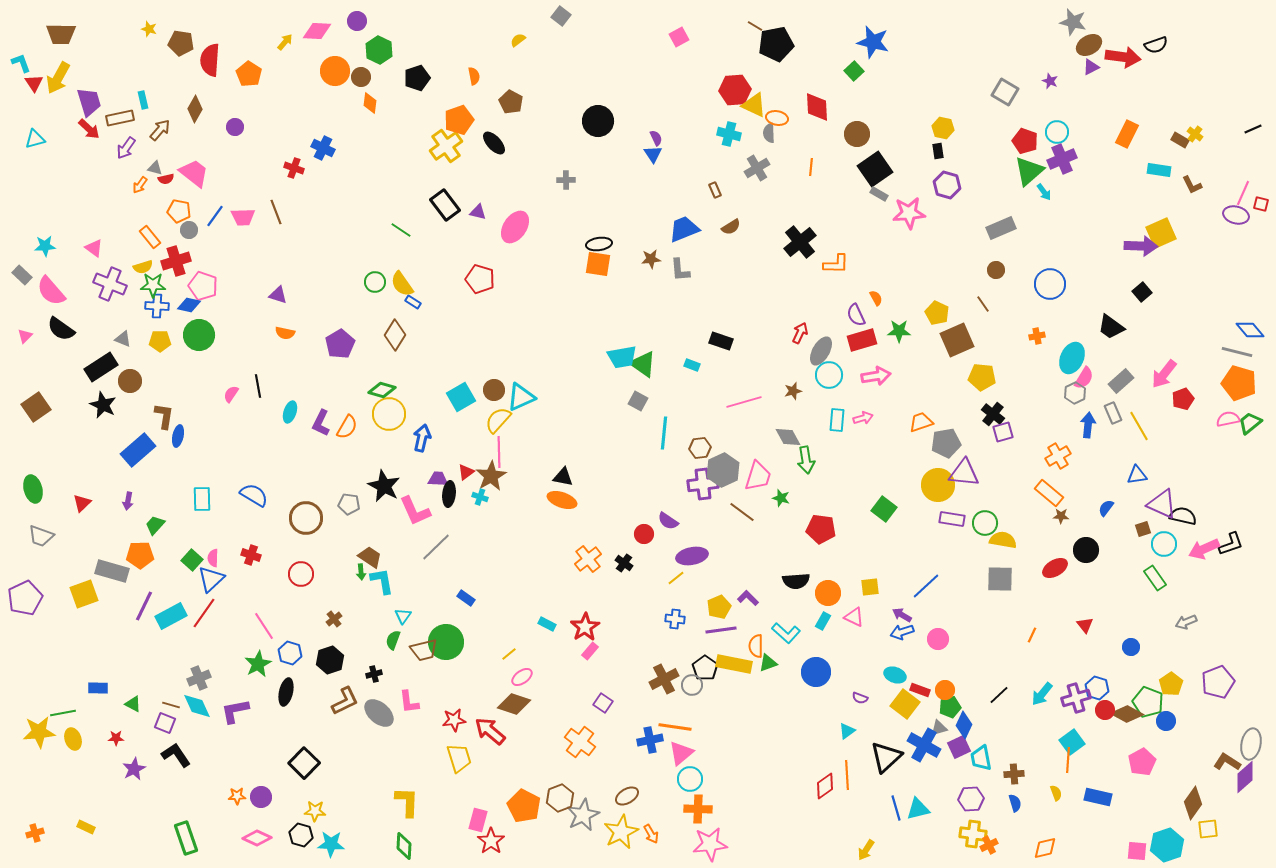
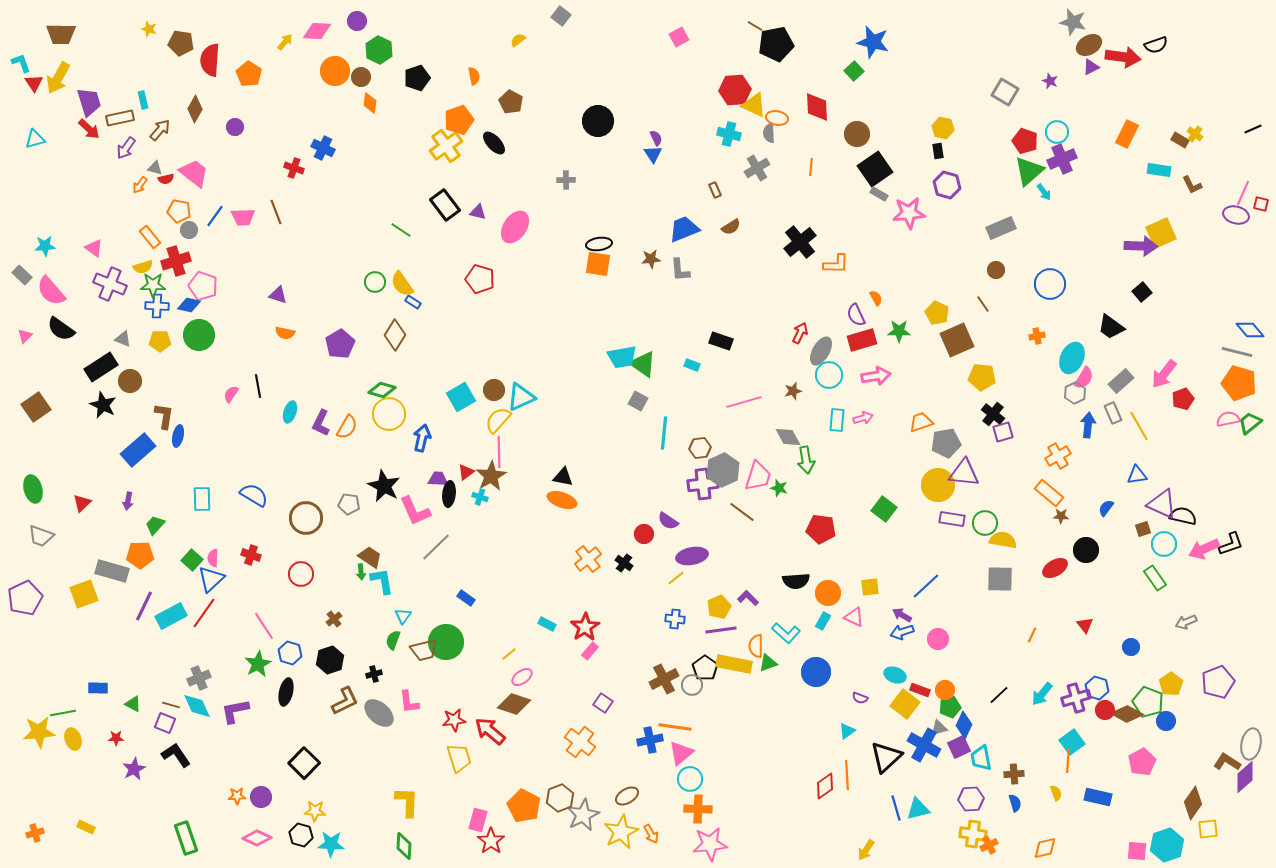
green star at (781, 498): moved 2 px left, 10 px up
